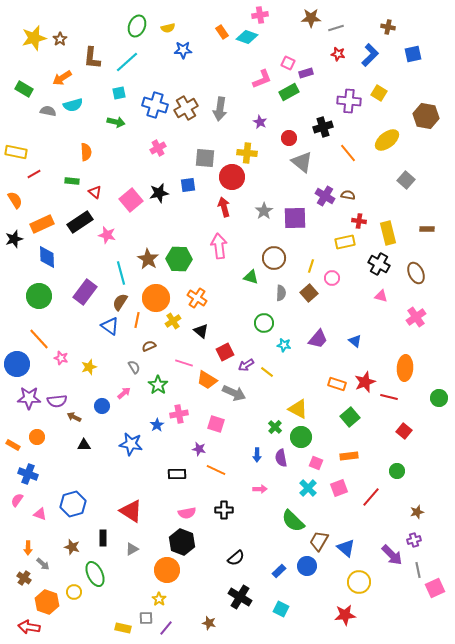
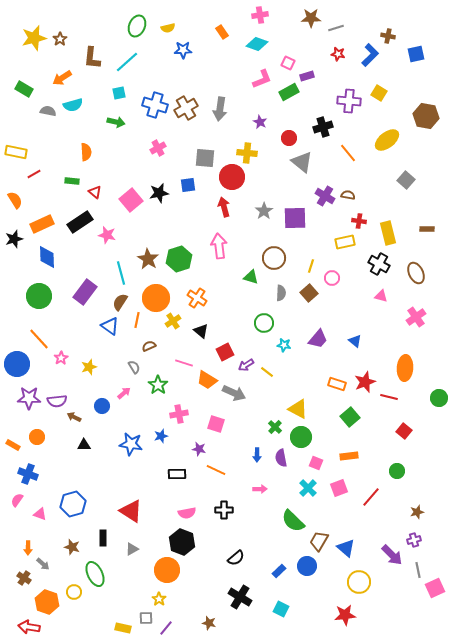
brown cross at (388, 27): moved 9 px down
cyan diamond at (247, 37): moved 10 px right, 7 px down
blue square at (413, 54): moved 3 px right
purple rectangle at (306, 73): moved 1 px right, 3 px down
green hexagon at (179, 259): rotated 20 degrees counterclockwise
pink star at (61, 358): rotated 24 degrees clockwise
blue star at (157, 425): moved 4 px right, 11 px down; rotated 16 degrees clockwise
